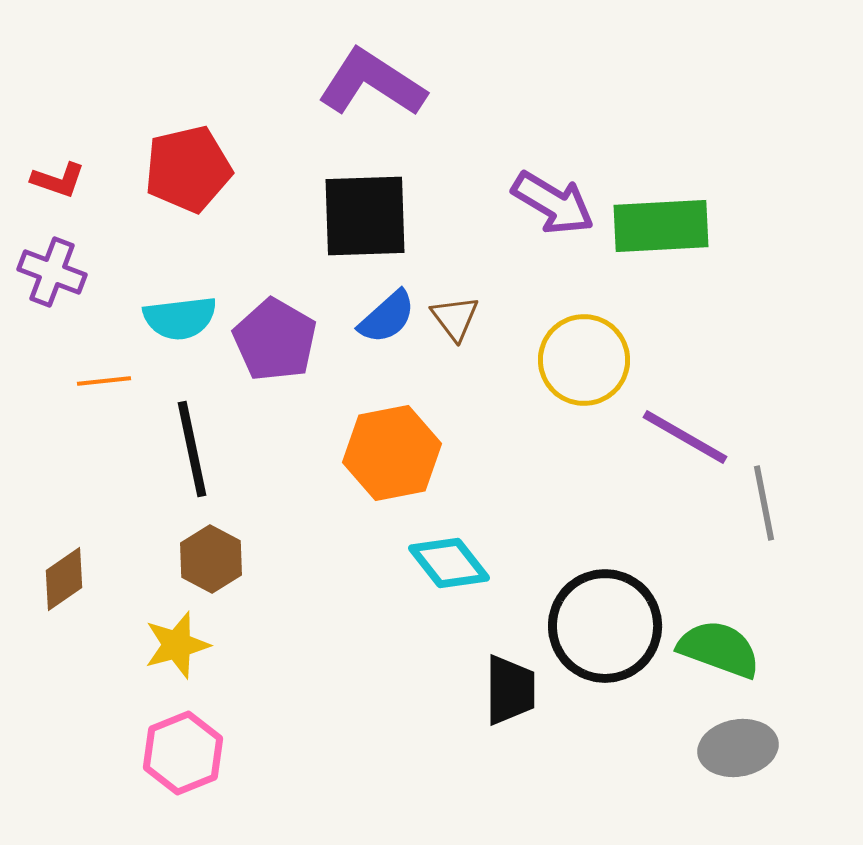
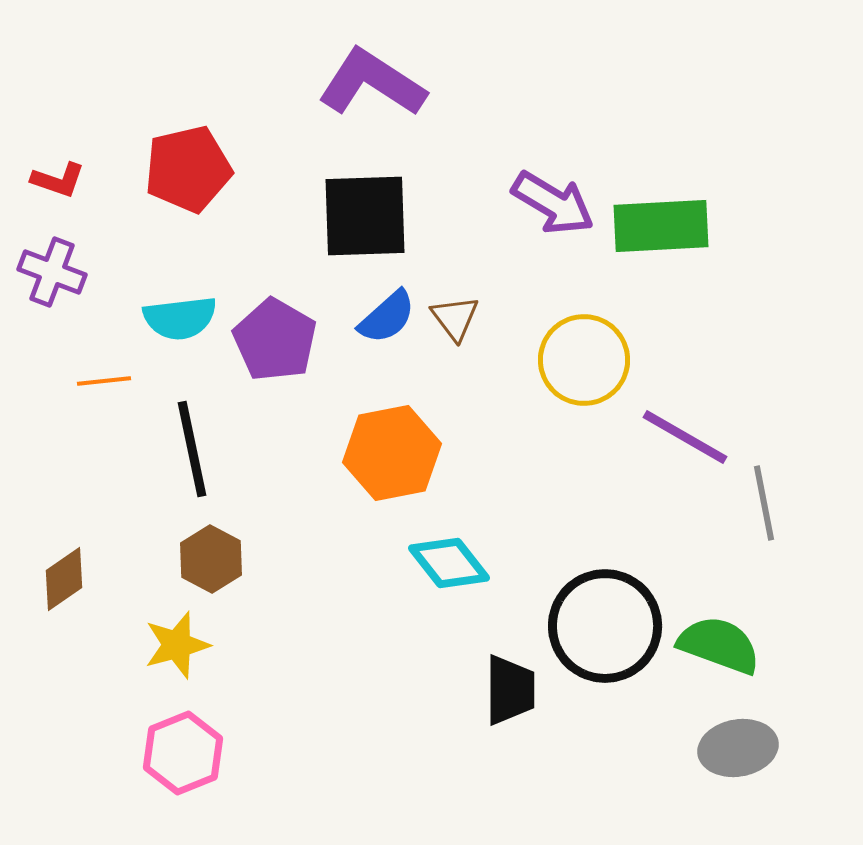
green semicircle: moved 4 px up
